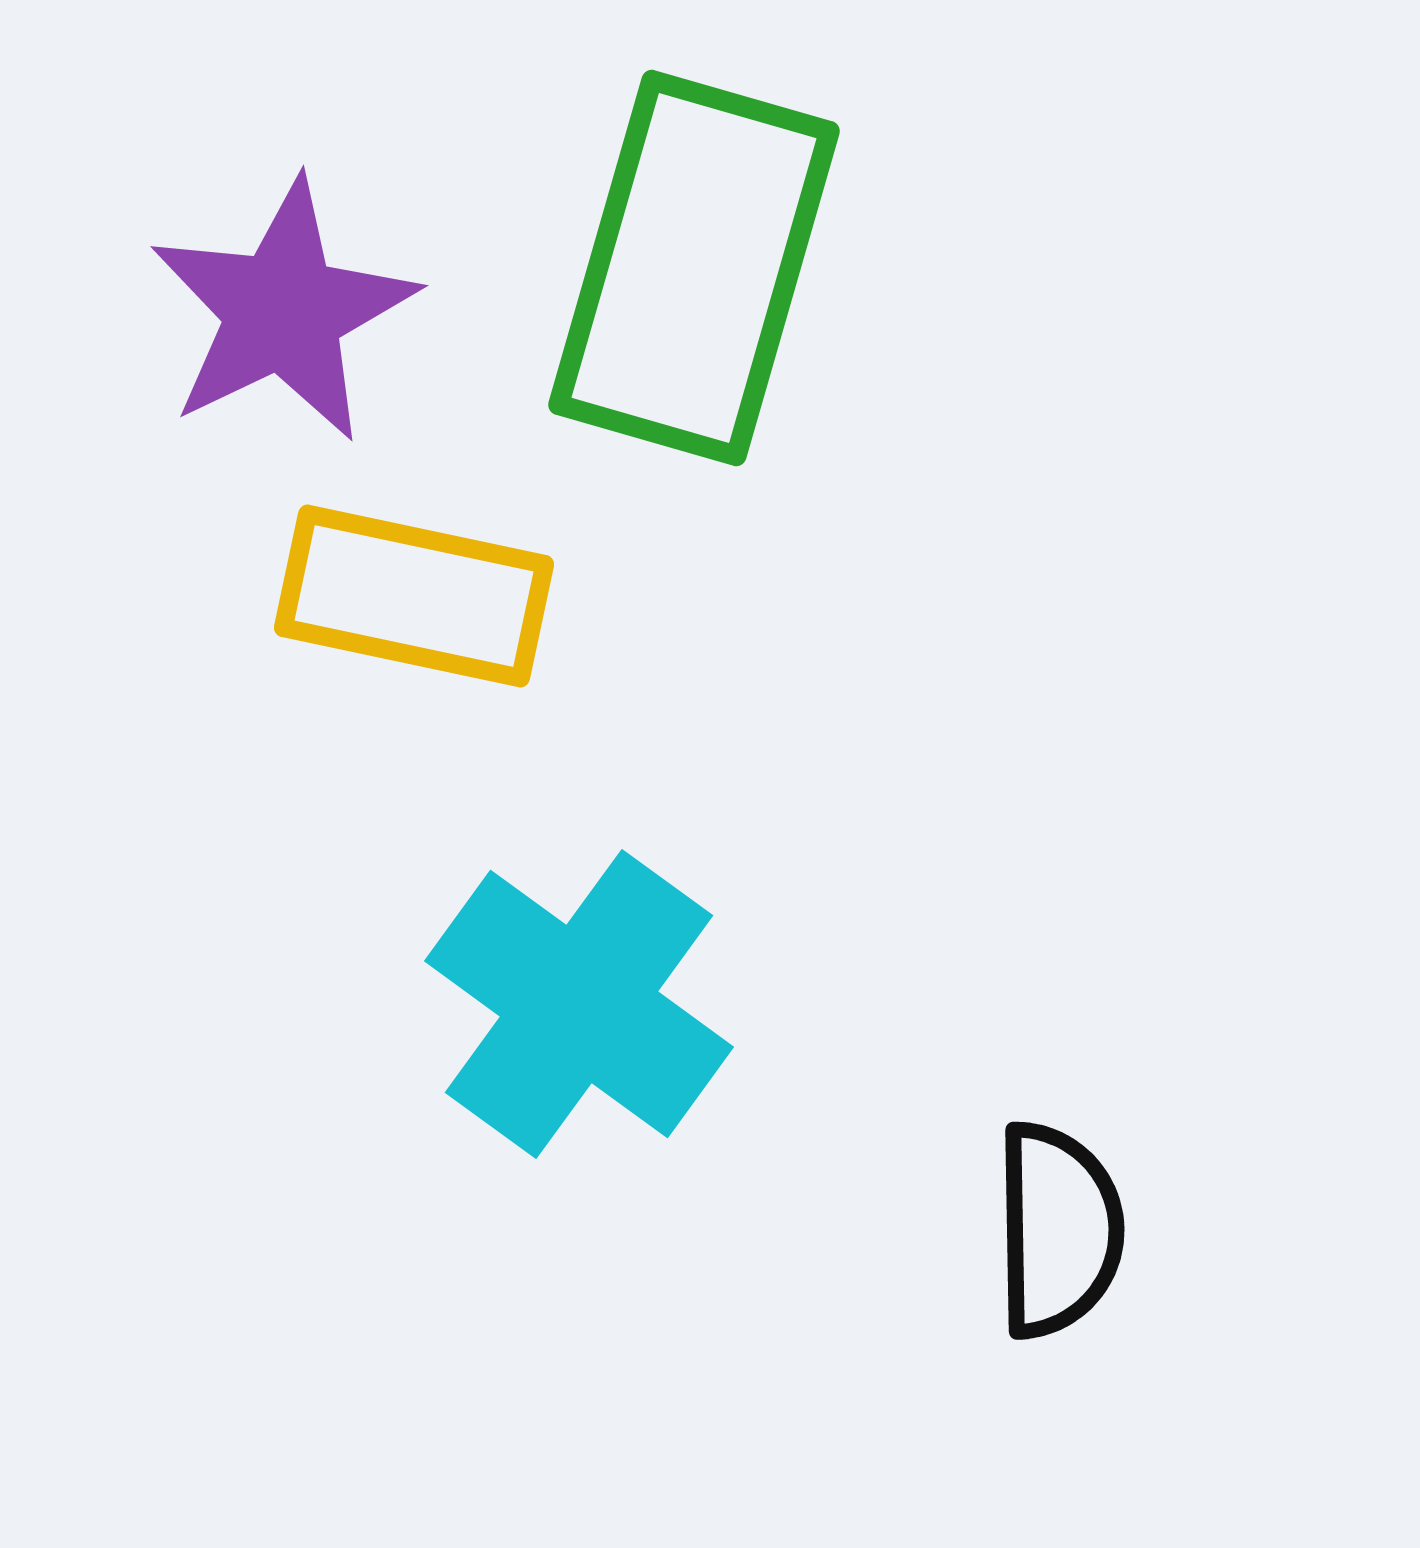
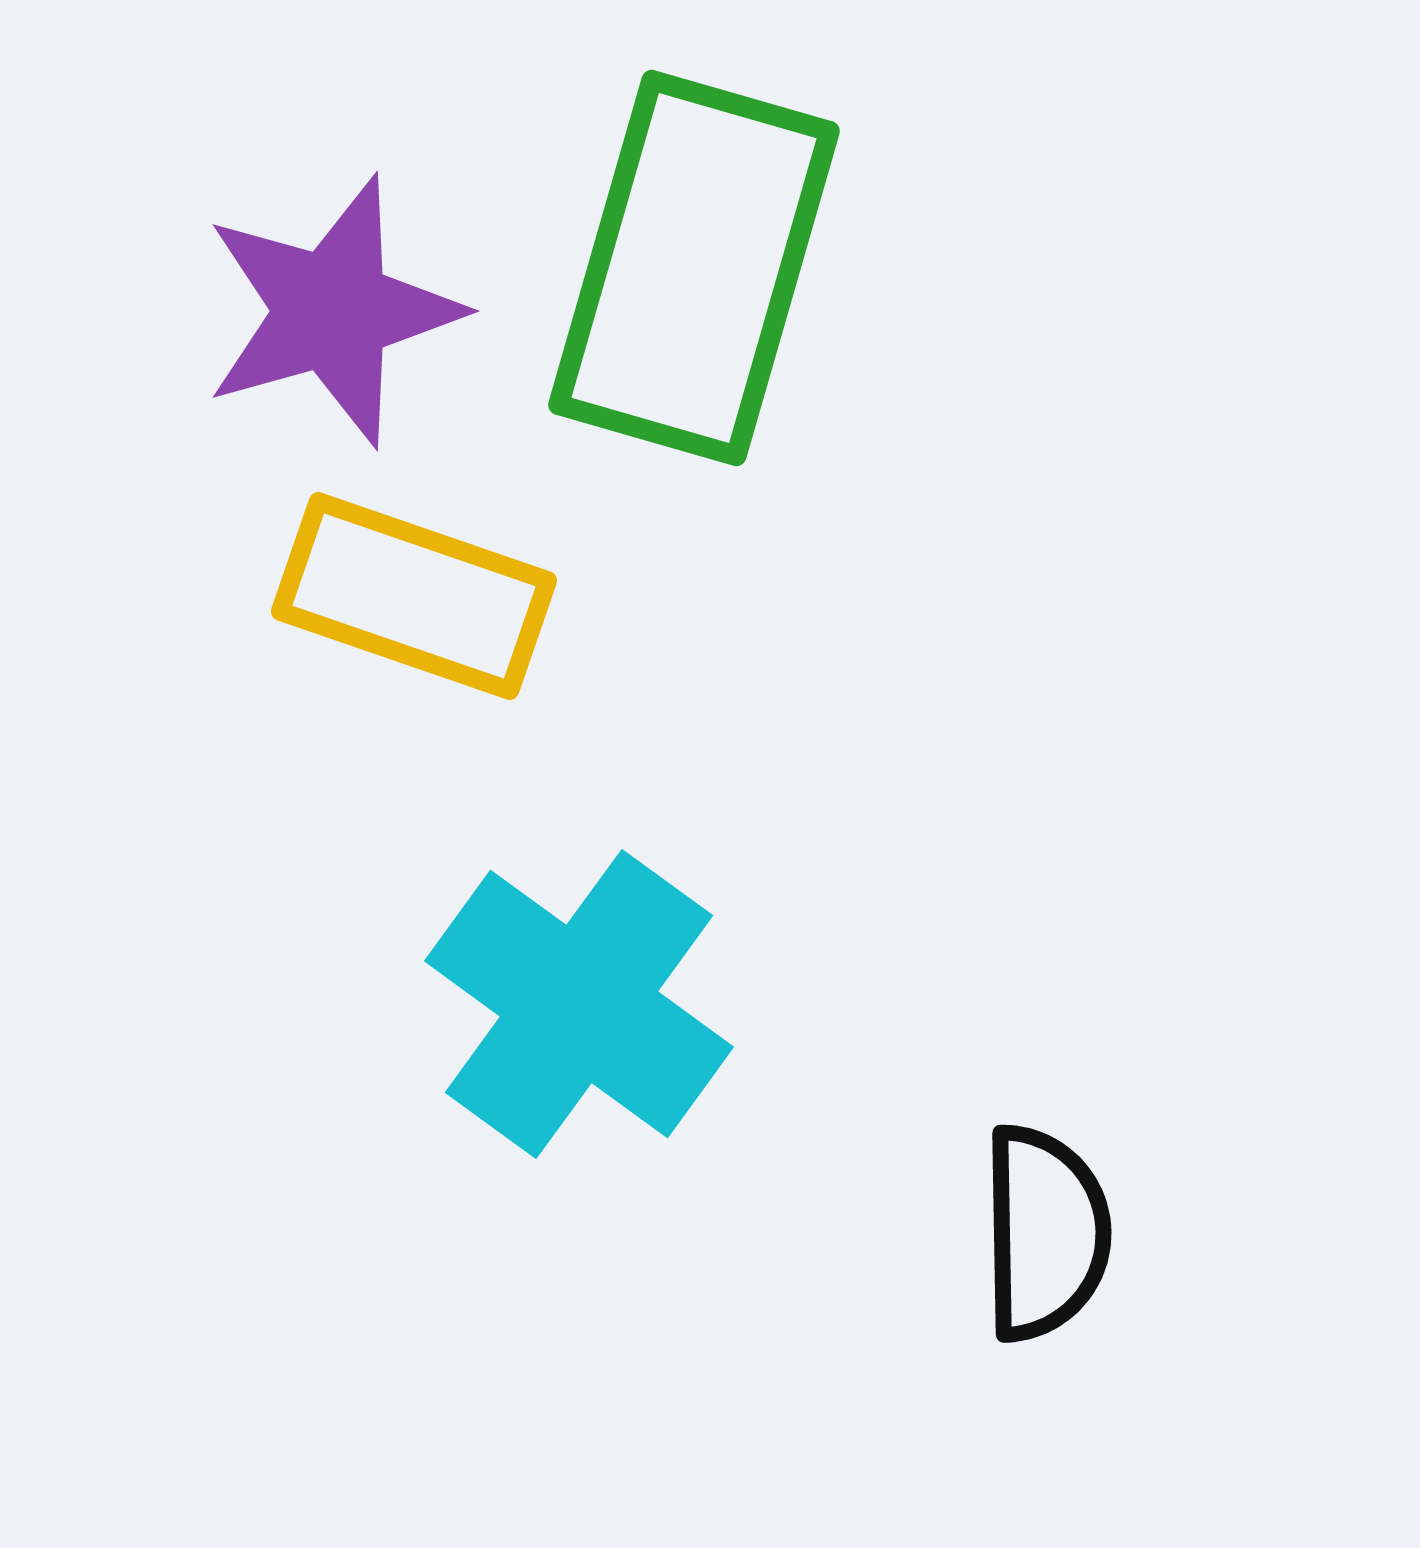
purple star: moved 49 px right; rotated 10 degrees clockwise
yellow rectangle: rotated 7 degrees clockwise
black semicircle: moved 13 px left, 3 px down
